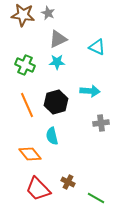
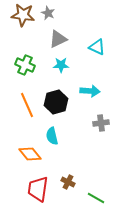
cyan star: moved 4 px right, 3 px down
red trapezoid: rotated 52 degrees clockwise
